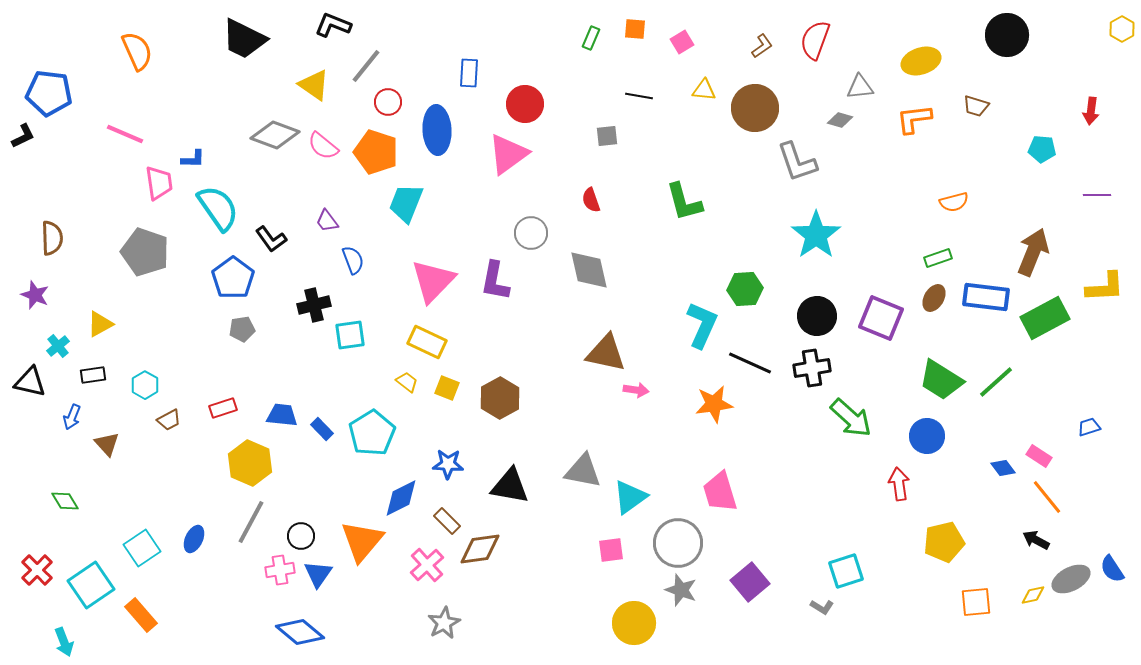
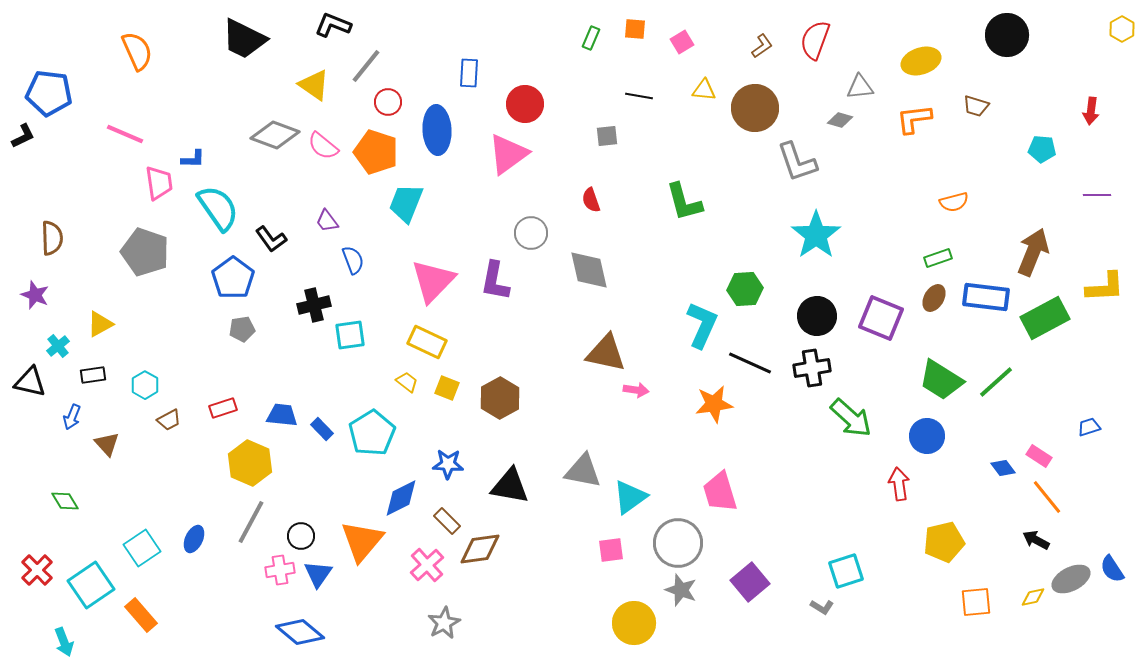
yellow diamond at (1033, 595): moved 2 px down
